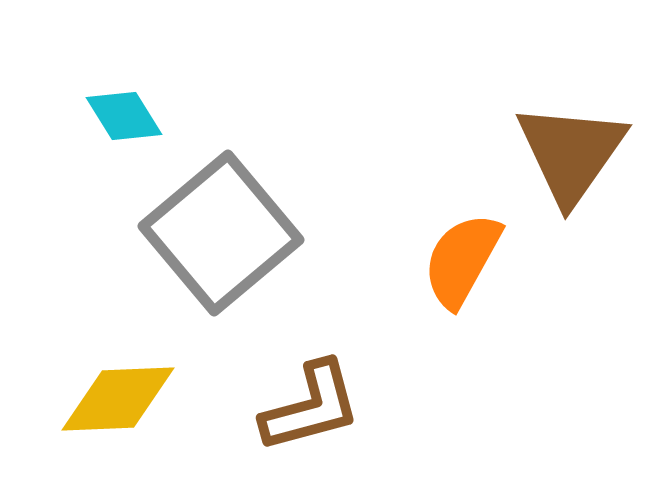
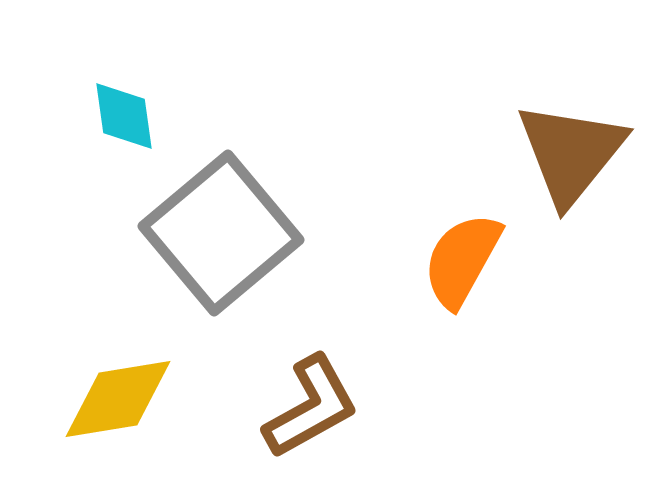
cyan diamond: rotated 24 degrees clockwise
brown triangle: rotated 4 degrees clockwise
yellow diamond: rotated 7 degrees counterclockwise
brown L-shape: rotated 14 degrees counterclockwise
